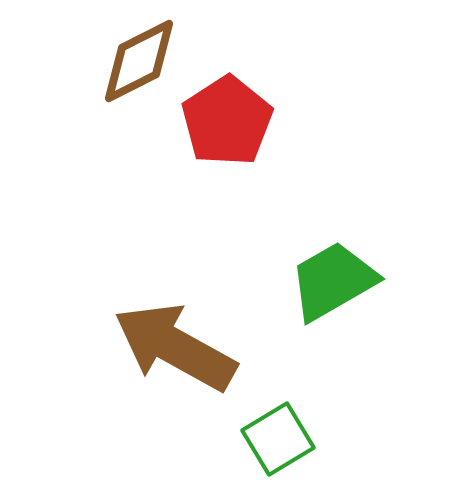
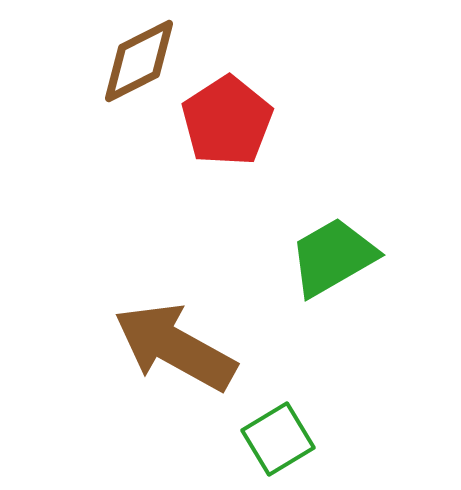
green trapezoid: moved 24 px up
